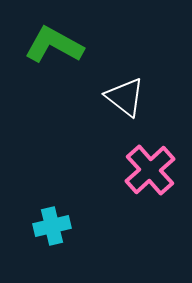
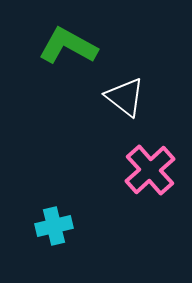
green L-shape: moved 14 px right, 1 px down
cyan cross: moved 2 px right
